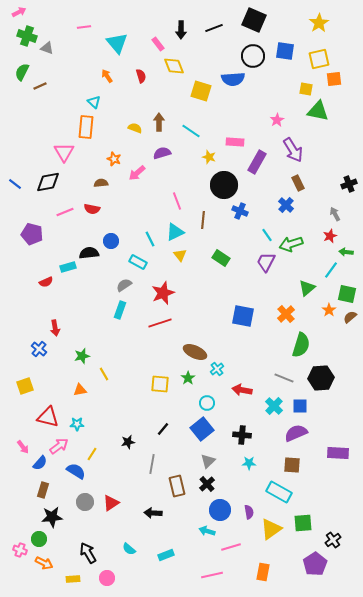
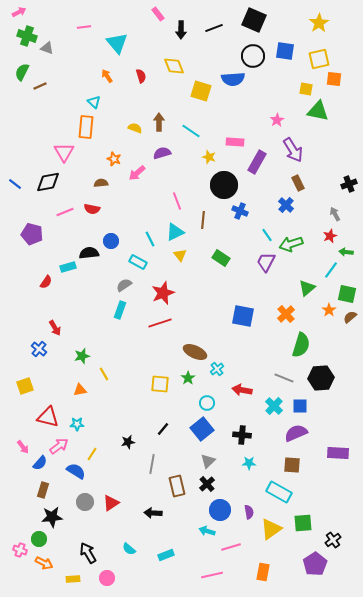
pink rectangle at (158, 44): moved 30 px up
orange square at (334, 79): rotated 14 degrees clockwise
red semicircle at (46, 282): rotated 32 degrees counterclockwise
red arrow at (55, 328): rotated 21 degrees counterclockwise
